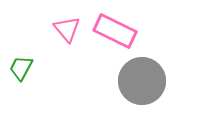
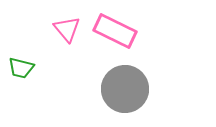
green trapezoid: rotated 104 degrees counterclockwise
gray circle: moved 17 px left, 8 px down
